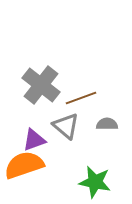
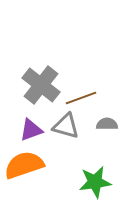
gray triangle: rotated 24 degrees counterclockwise
purple triangle: moved 3 px left, 10 px up
green star: rotated 20 degrees counterclockwise
